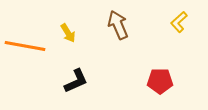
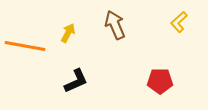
brown arrow: moved 3 px left
yellow arrow: rotated 120 degrees counterclockwise
